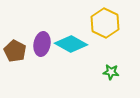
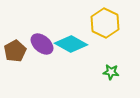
purple ellipse: rotated 60 degrees counterclockwise
brown pentagon: rotated 15 degrees clockwise
